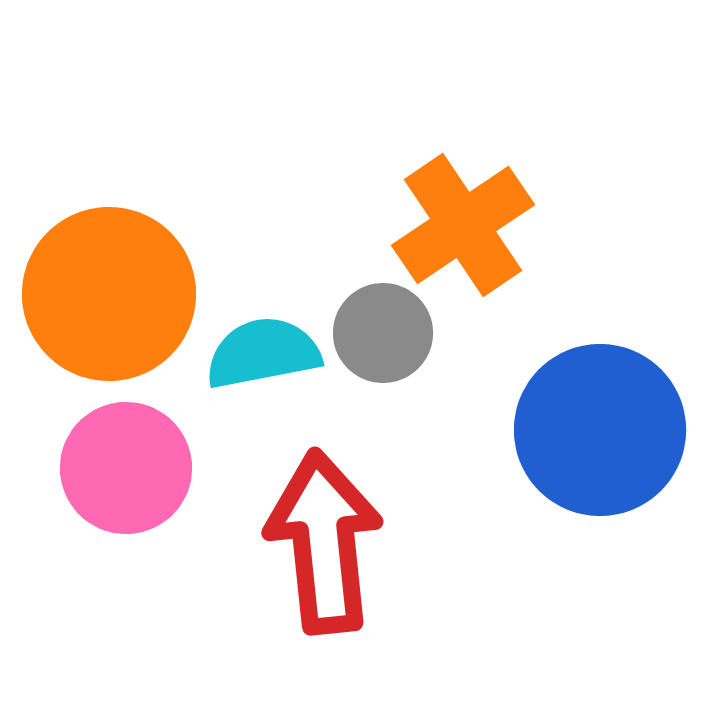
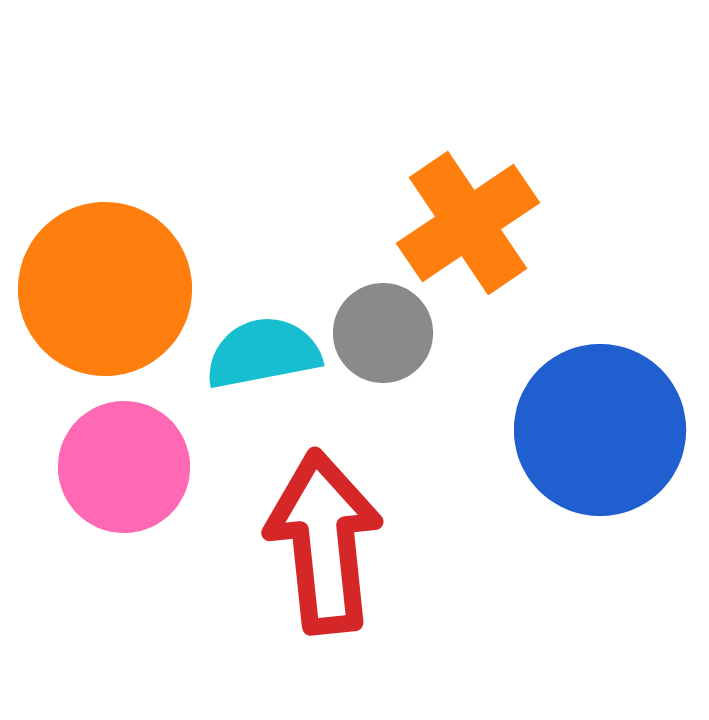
orange cross: moved 5 px right, 2 px up
orange circle: moved 4 px left, 5 px up
pink circle: moved 2 px left, 1 px up
